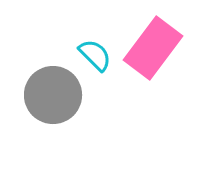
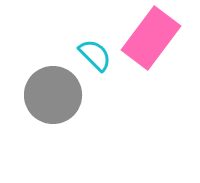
pink rectangle: moved 2 px left, 10 px up
